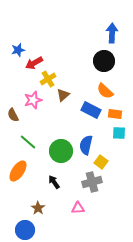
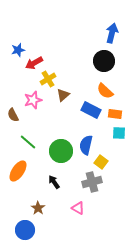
blue arrow: rotated 12 degrees clockwise
pink triangle: rotated 32 degrees clockwise
